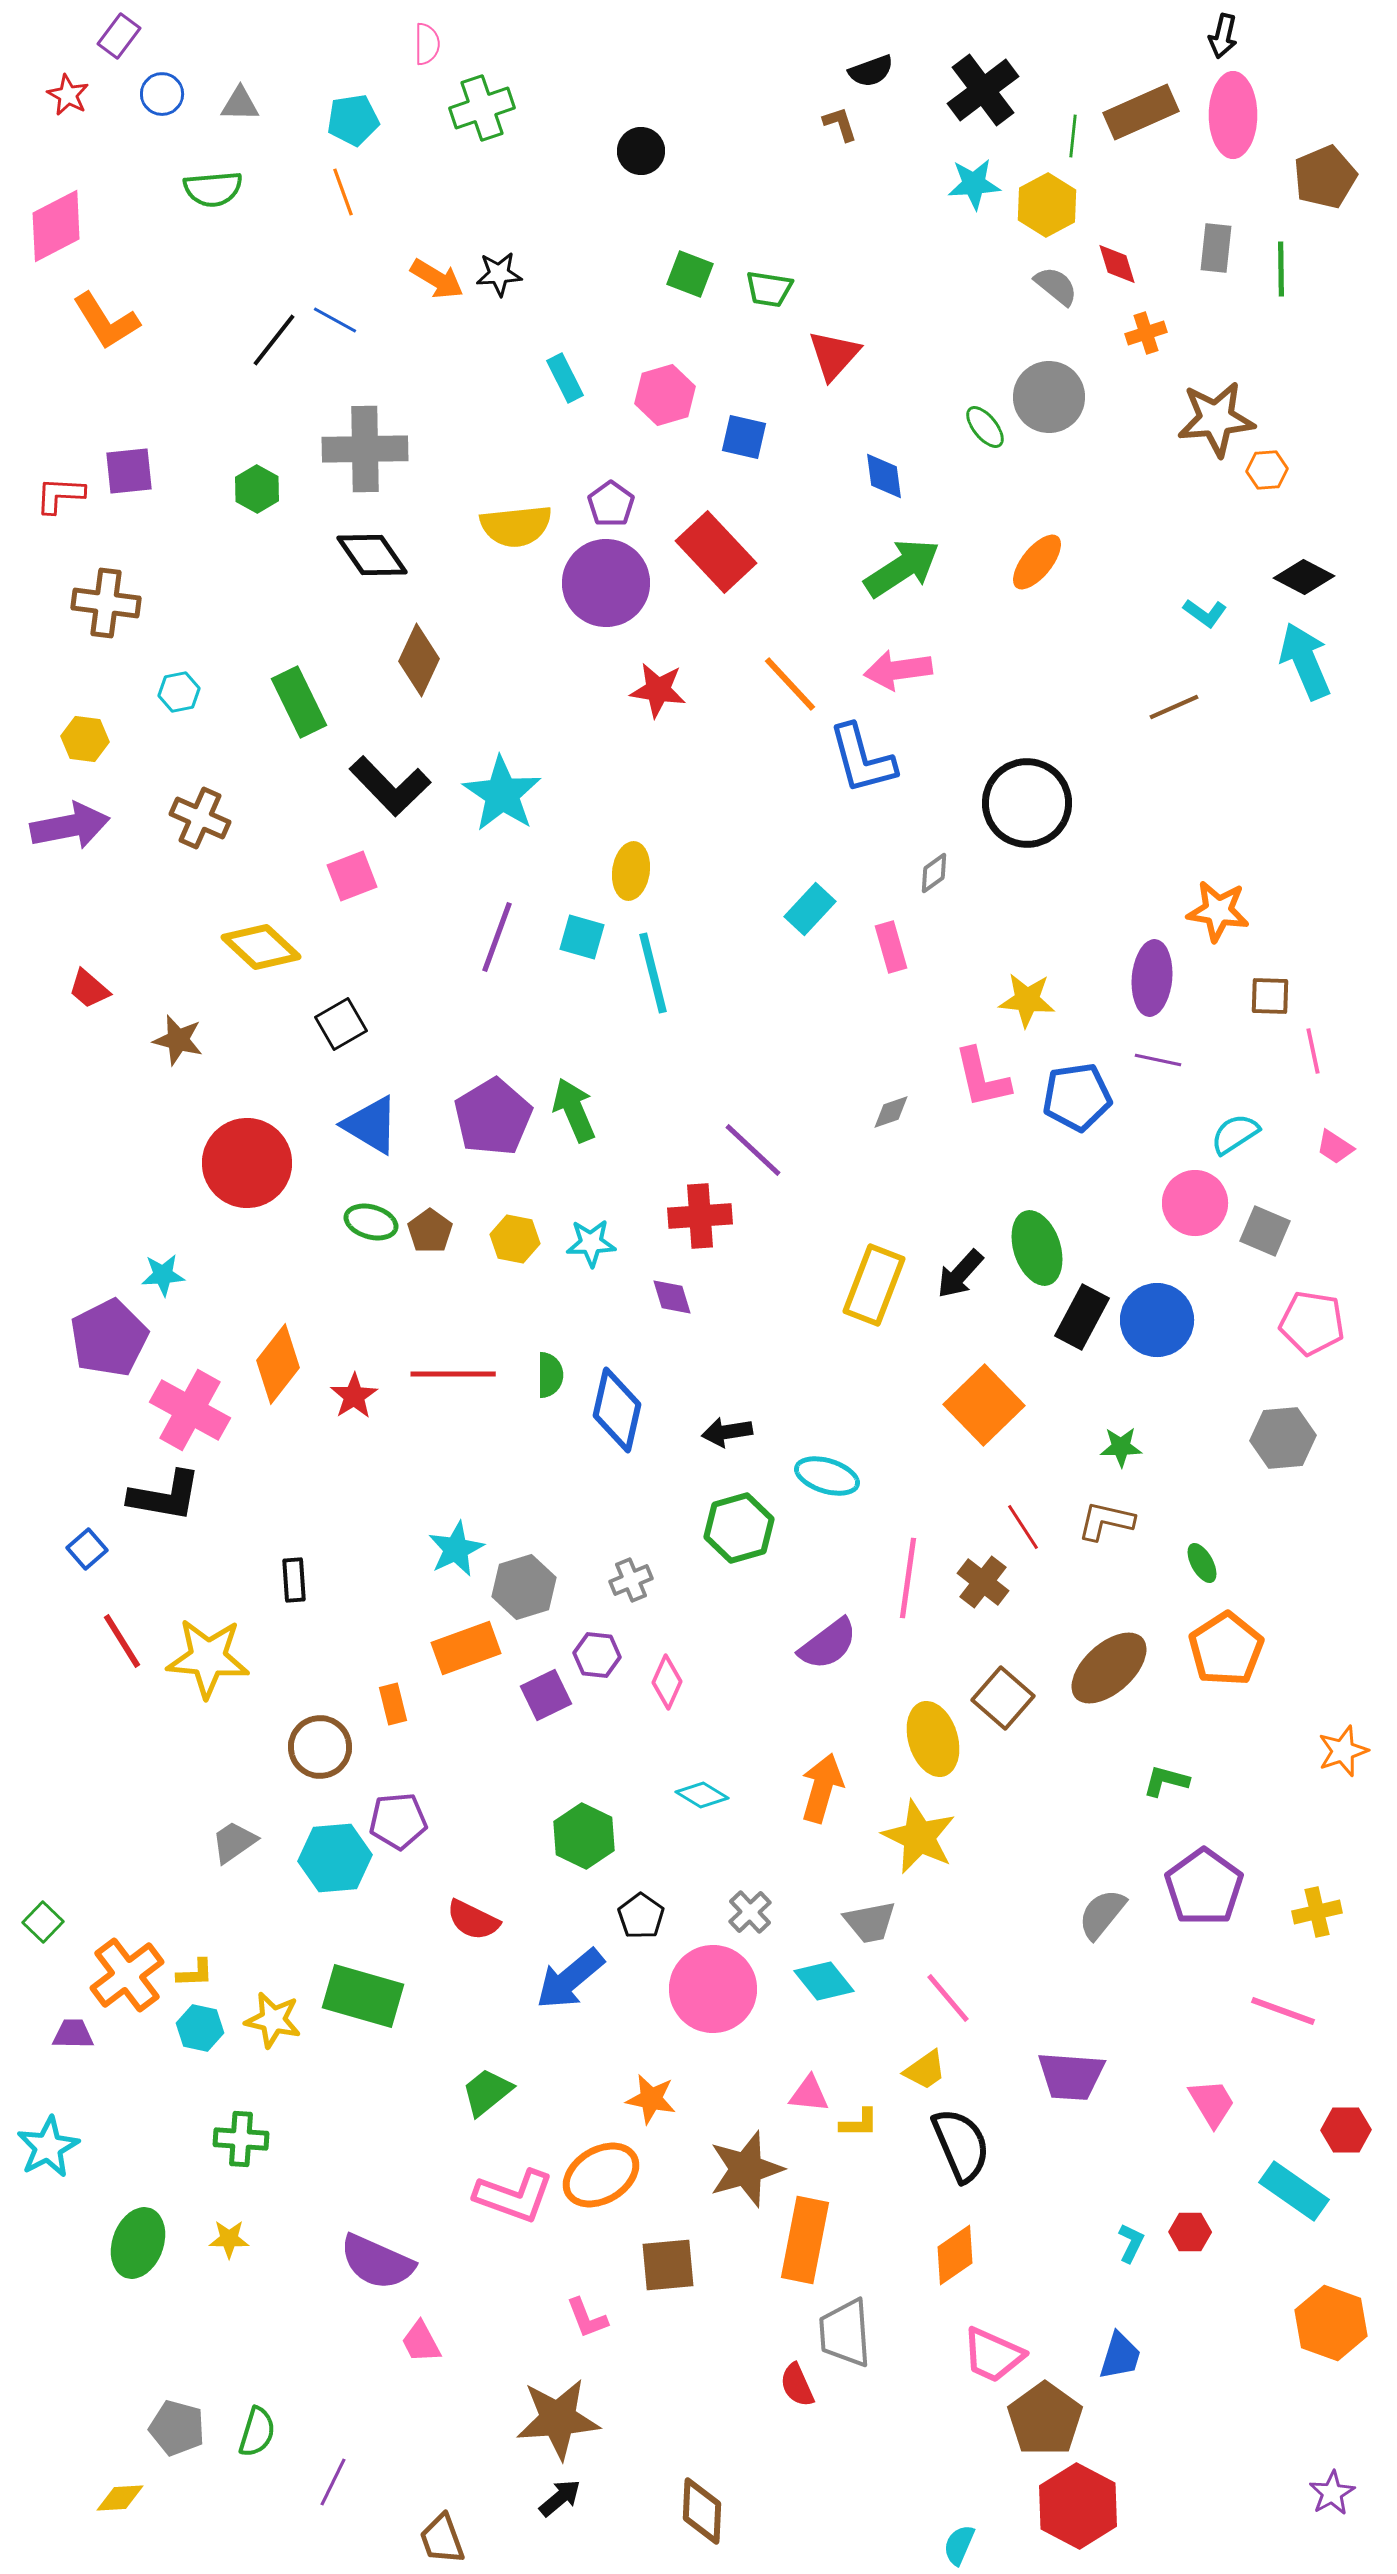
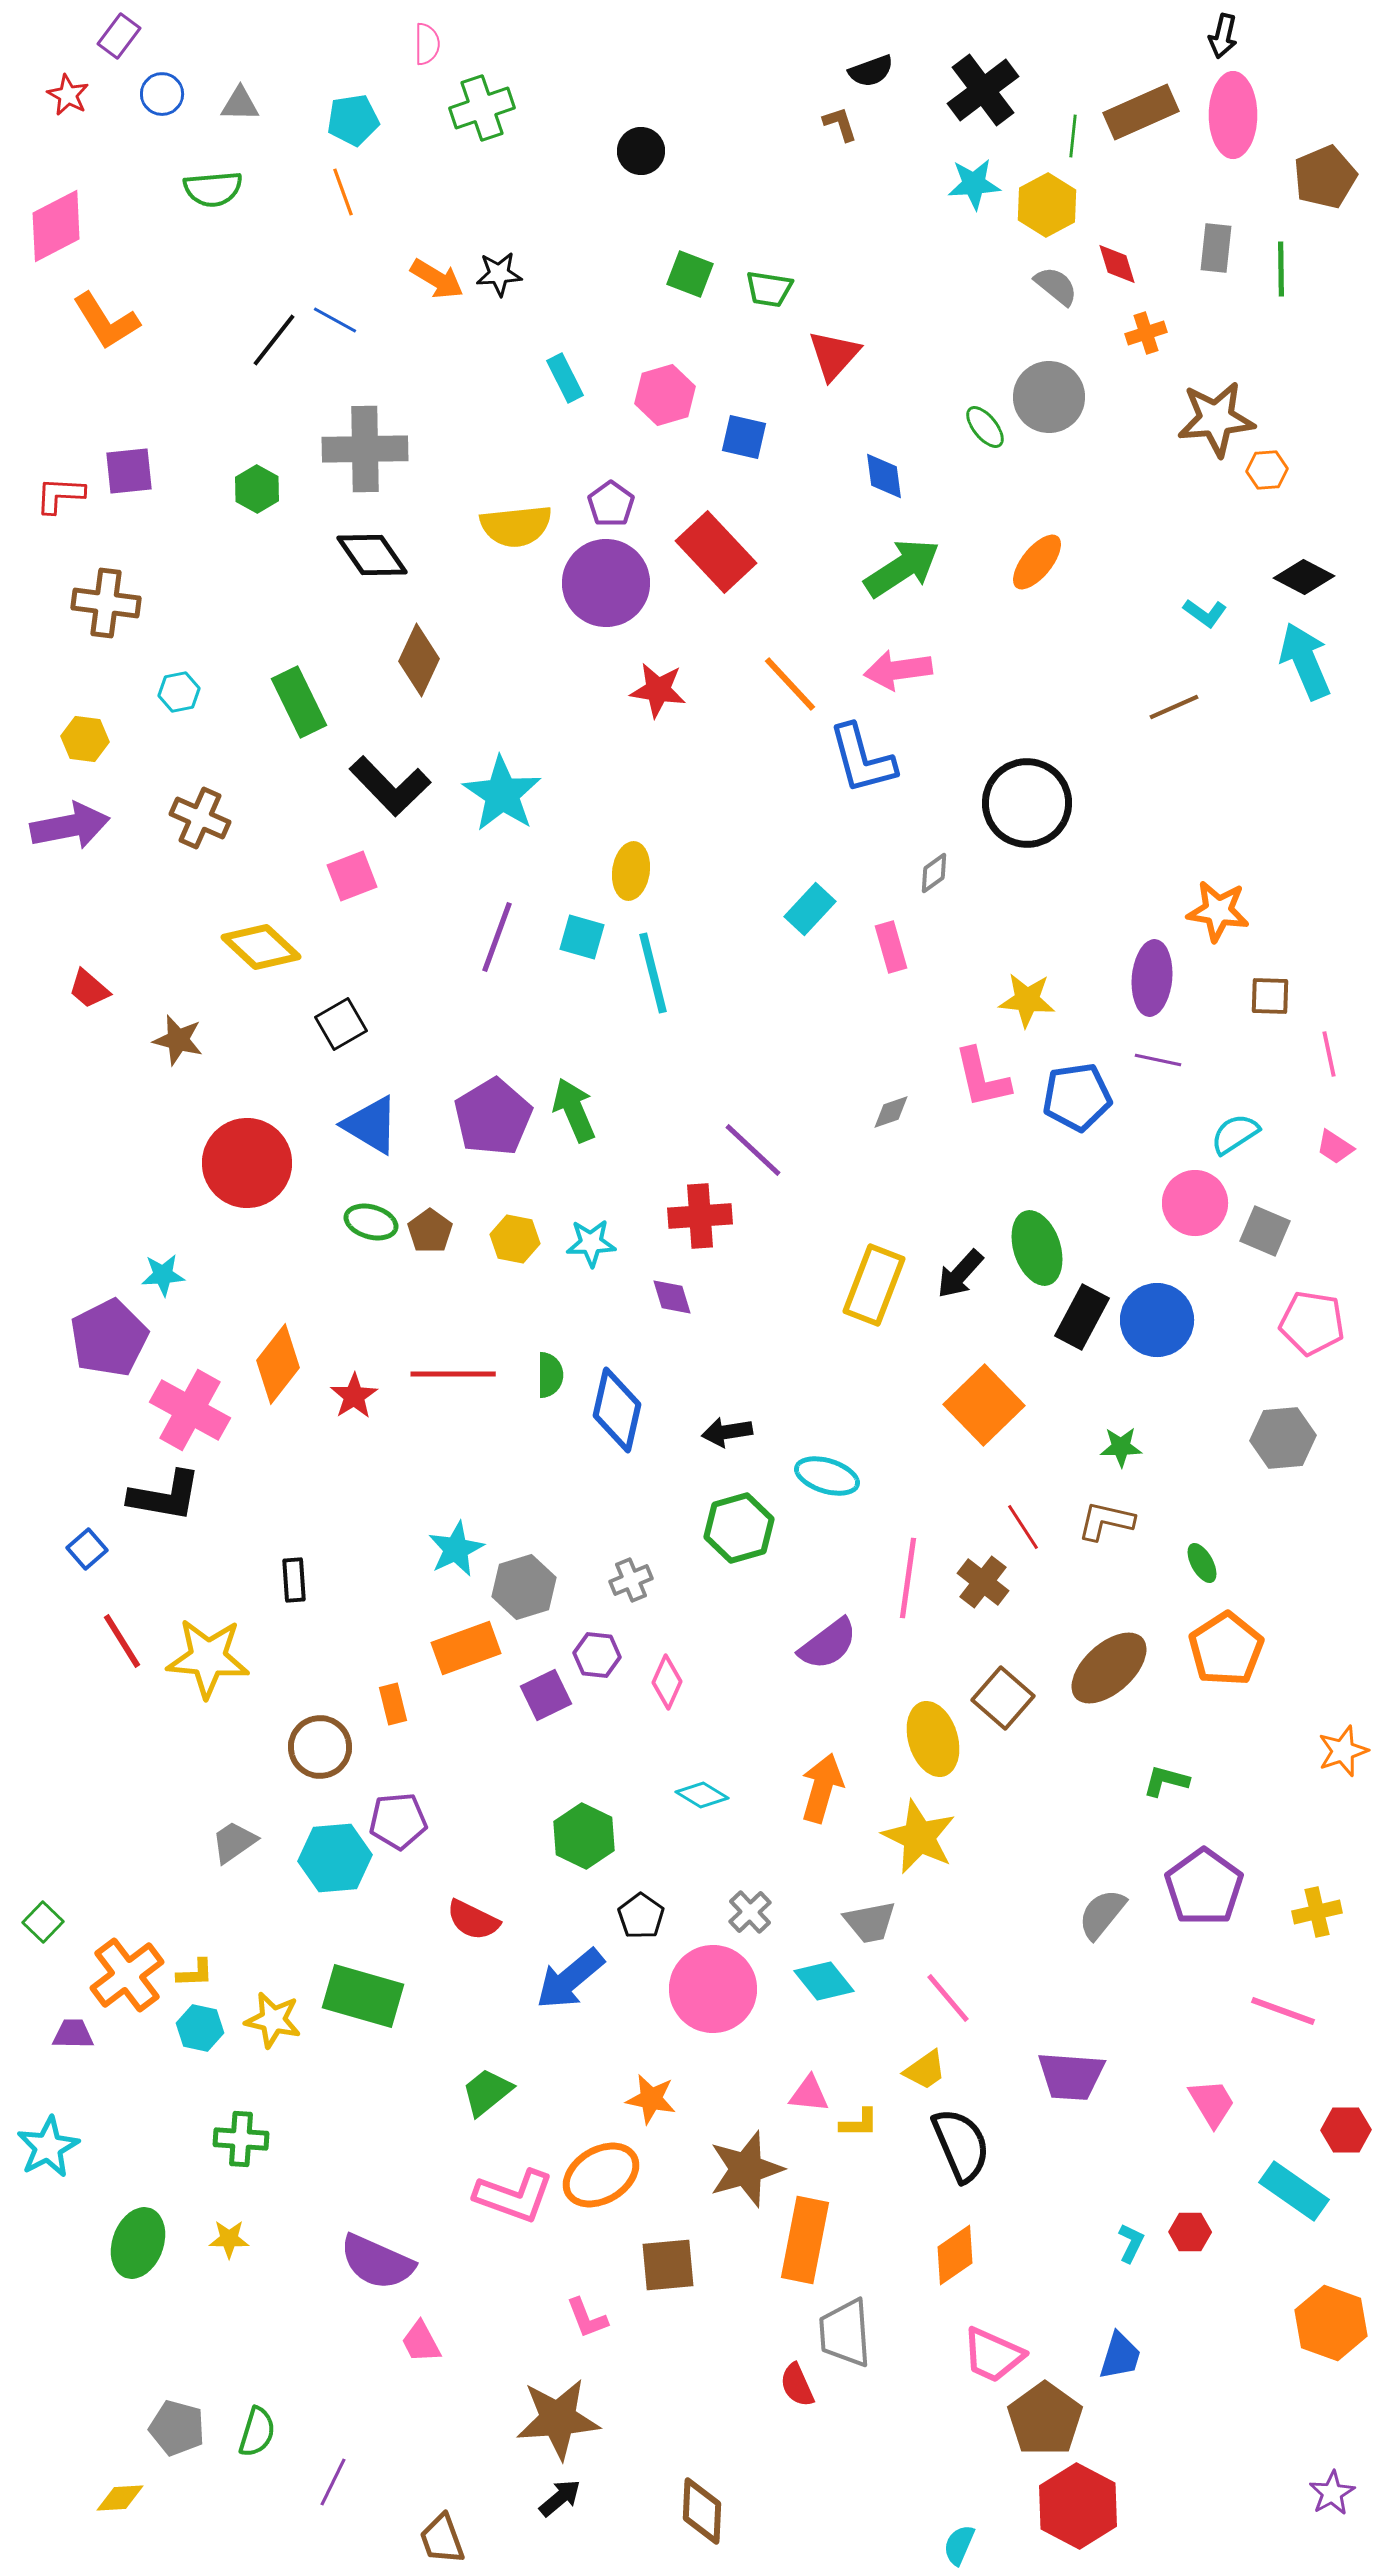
pink line at (1313, 1051): moved 16 px right, 3 px down
